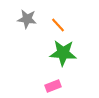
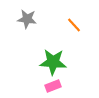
orange line: moved 16 px right
green star: moved 10 px left, 9 px down
